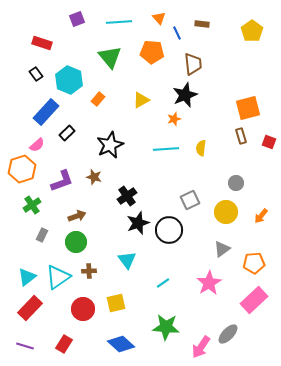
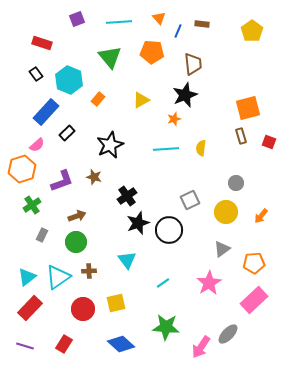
blue line at (177, 33): moved 1 px right, 2 px up; rotated 48 degrees clockwise
